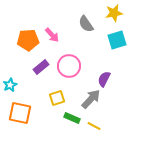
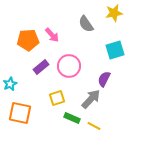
cyan square: moved 2 px left, 10 px down
cyan star: moved 1 px up
